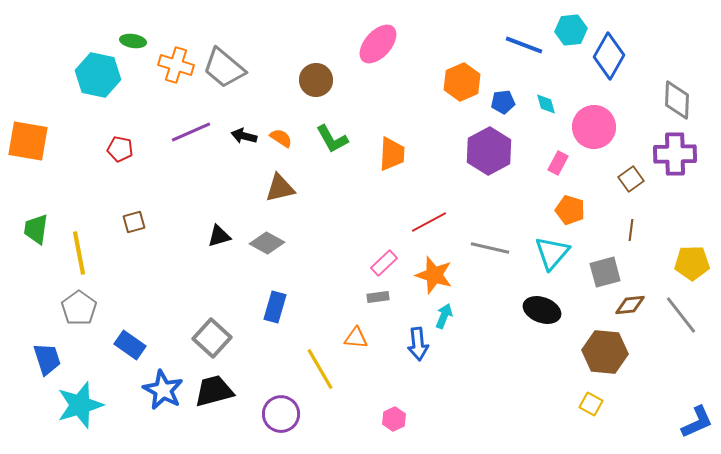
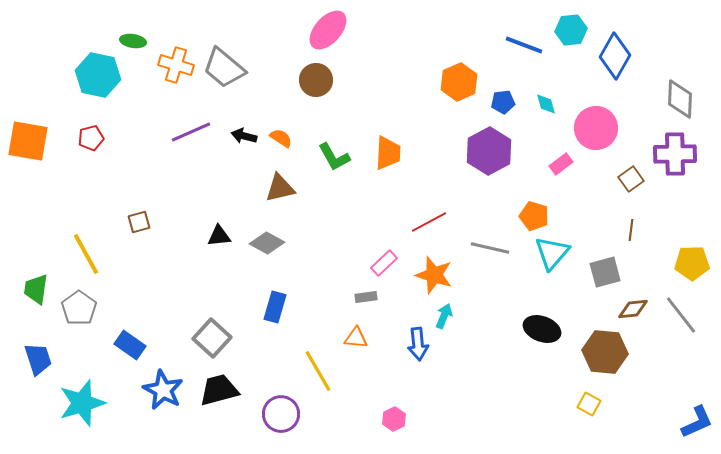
pink ellipse at (378, 44): moved 50 px left, 14 px up
blue diamond at (609, 56): moved 6 px right
orange hexagon at (462, 82): moved 3 px left
gray diamond at (677, 100): moved 3 px right, 1 px up
pink circle at (594, 127): moved 2 px right, 1 px down
green L-shape at (332, 139): moved 2 px right, 18 px down
red pentagon at (120, 149): moved 29 px left, 11 px up; rotated 25 degrees counterclockwise
orange trapezoid at (392, 154): moved 4 px left, 1 px up
pink rectangle at (558, 163): moved 3 px right, 1 px down; rotated 25 degrees clockwise
orange pentagon at (570, 210): moved 36 px left, 6 px down
brown square at (134, 222): moved 5 px right
green trapezoid at (36, 229): moved 60 px down
black triangle at (219, 236): rotated 10 degrees clockwise
yellow line at (79, 253): moved 7 px right, 1 px down; rotated 18 degrees counterclockwise
gray rectangle at (378, 297): moved 12 px left
brown diamond at (630, 305): moved 3 px right, 4 px down
black ellipse at (542, 310): moved 19 px down
blue trapezoid at (47, 359): moved 9 px left
yellow line at (320, 369): moved 2 px left, 2 px down
black trapezoid at (214, 391): moved 5 px right, 1 px up
yellow square at (591, 404): moved 2 px left
cyan star at (80, 405): moved 2 px right, 2 px up
